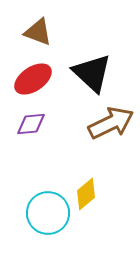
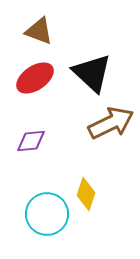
brown triangle: moved 1 px right, 1 px up
red ellipse: moved 2 px right, 1 px up
purple diamond: moved 17 px down
yellow diamond: rotated 32 degrees counterclockwise
cyan circle: moved 1 px left, 1 px down
